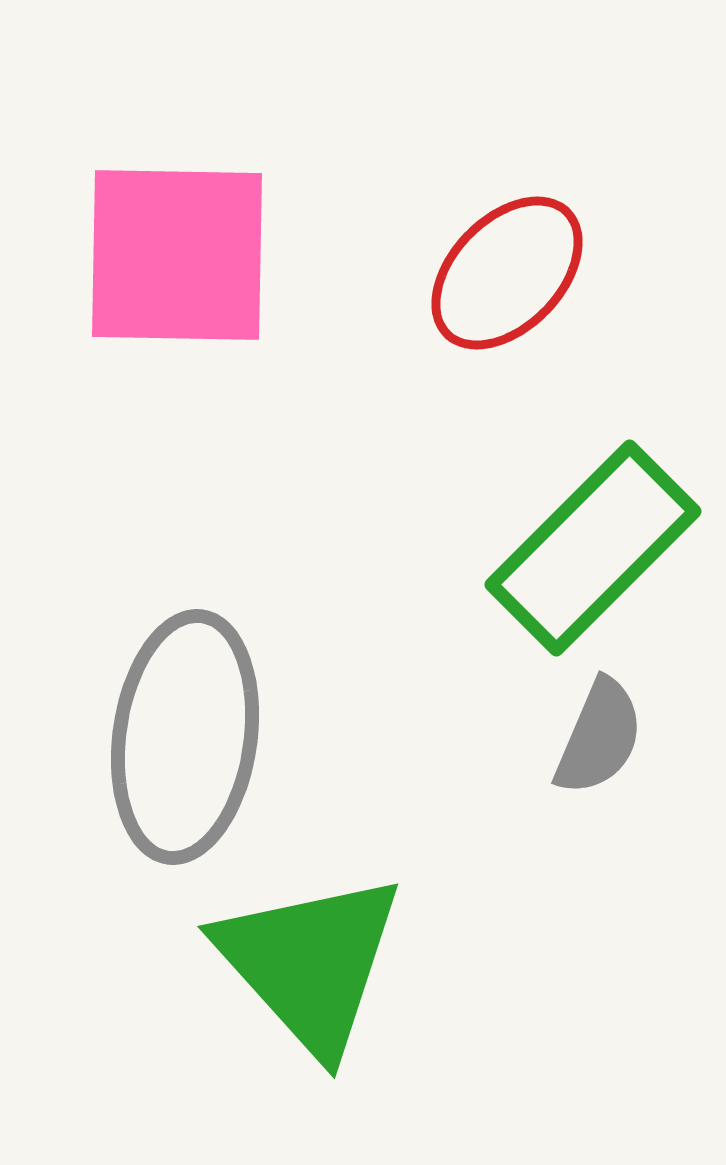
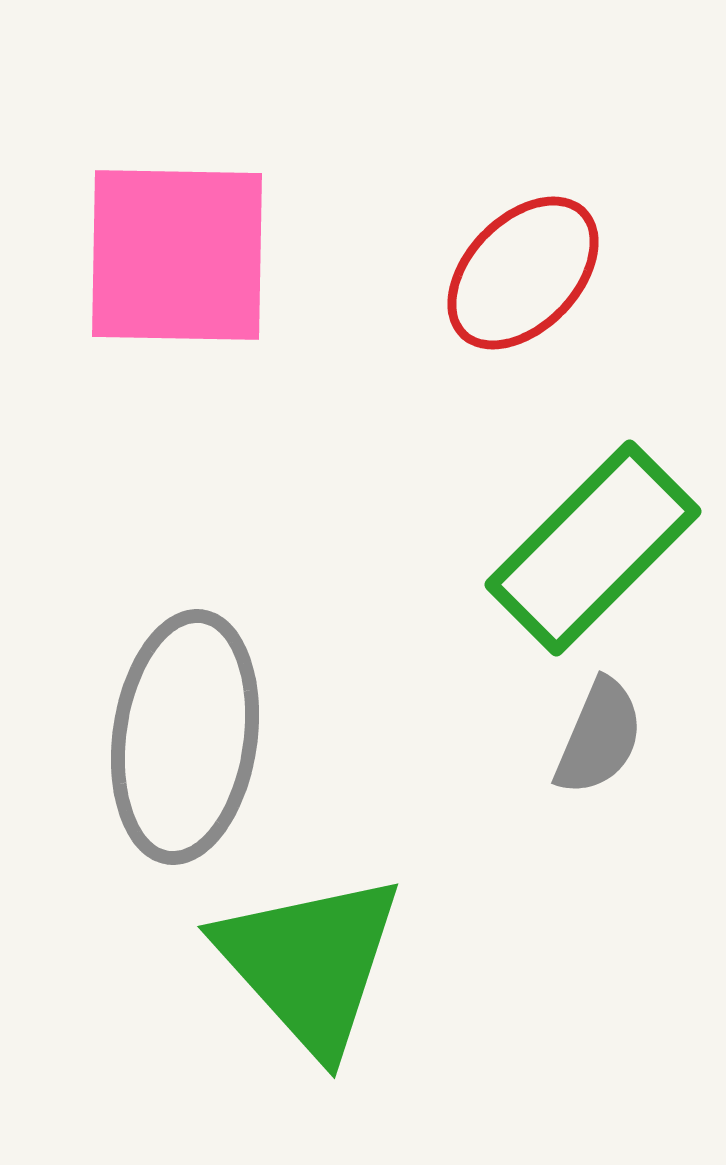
red ellipse: moved 16 px right
